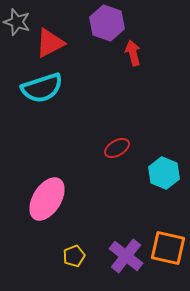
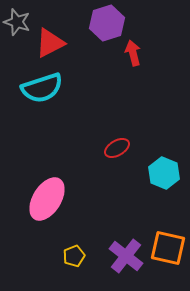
purple hexagon: rotated 24 degrees clockwise
